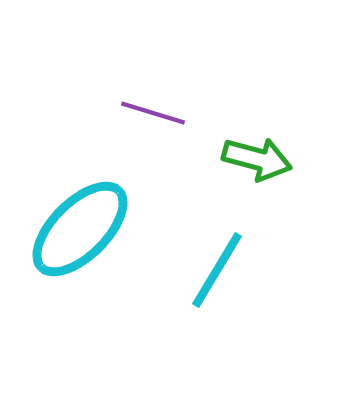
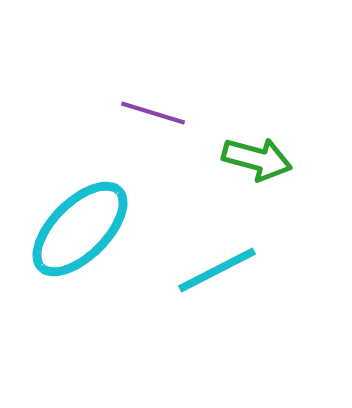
cyan line: rotated 32 degrees clockwise
